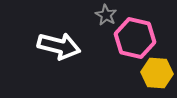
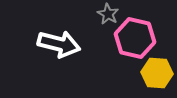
gray star: moved 2 px right, 1 px up
white arrow: moved 2 px up
